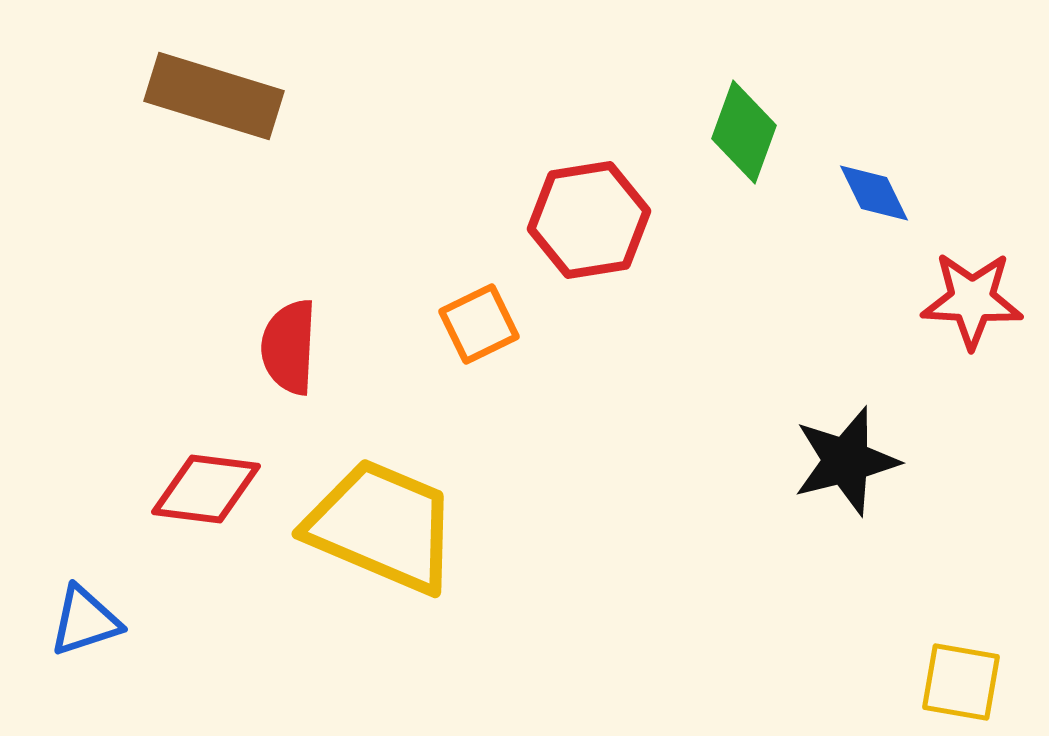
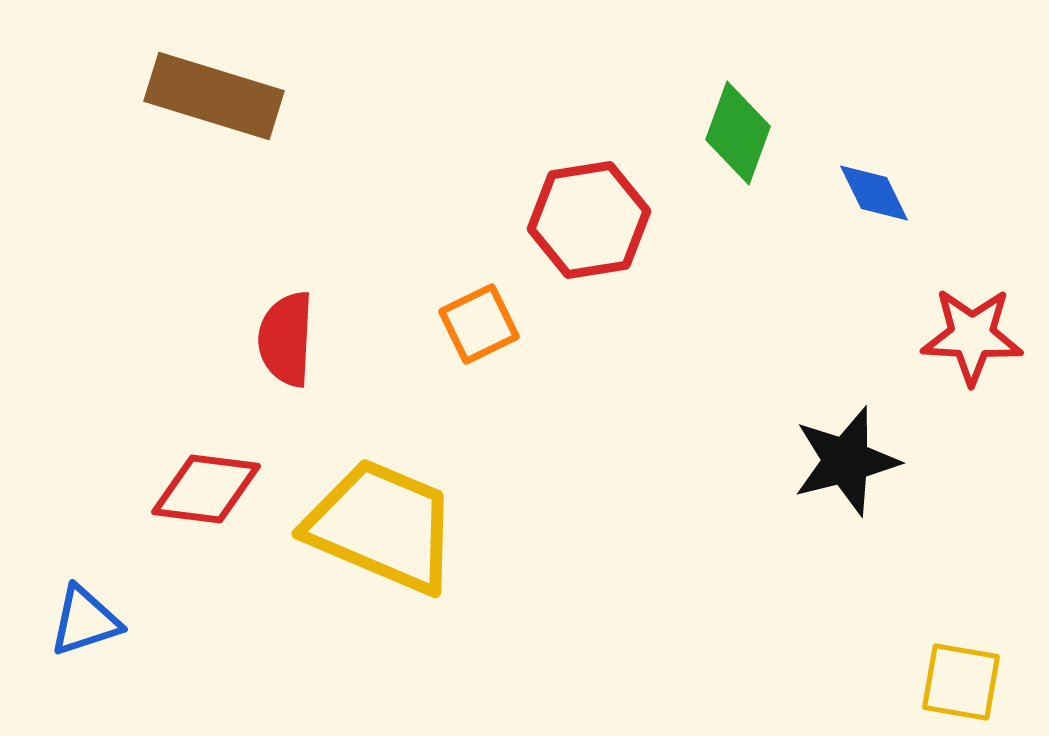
green diamond: moved 6 px left, 1 px down
red star: moved 36 px down
red semicircle: moved 3 px left, 8 px up
